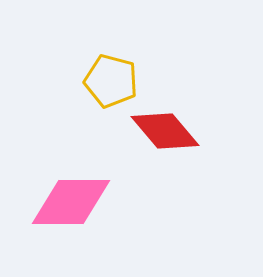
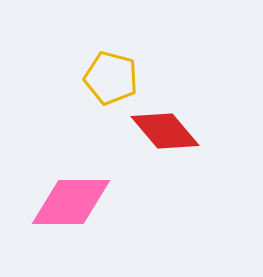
yellow pentagon: moved 3 px up
